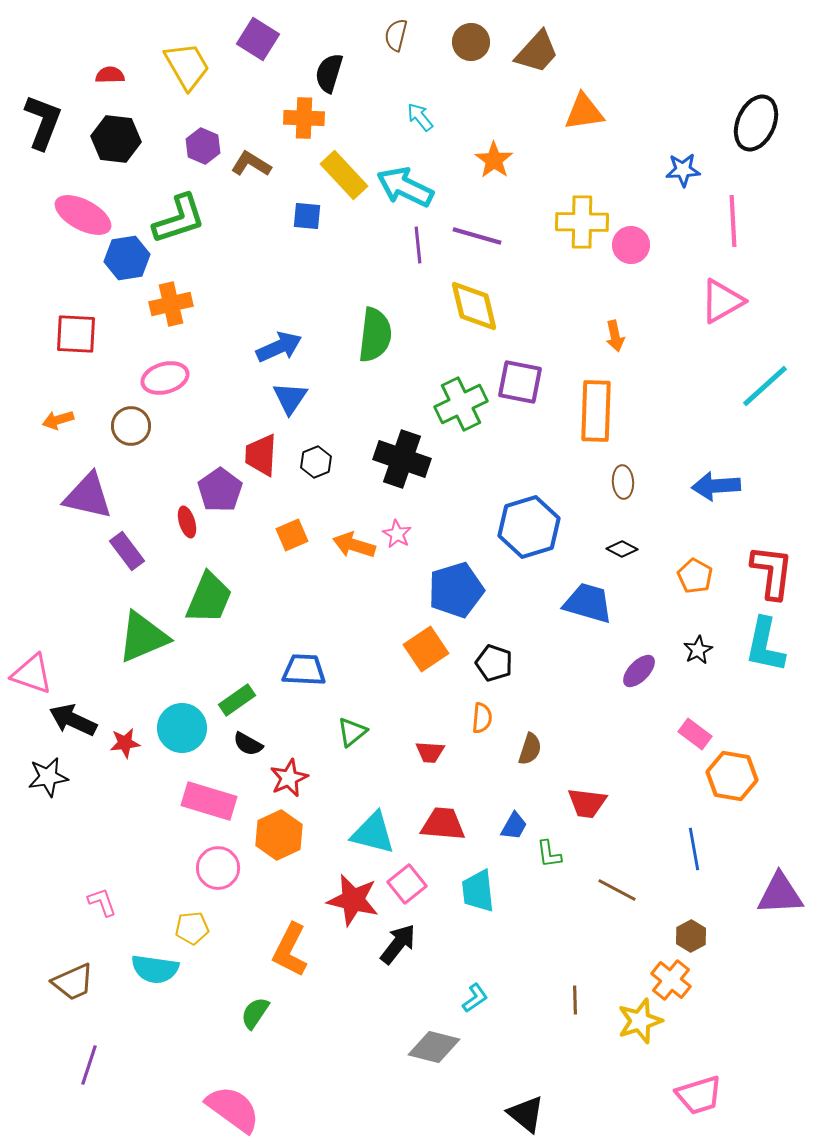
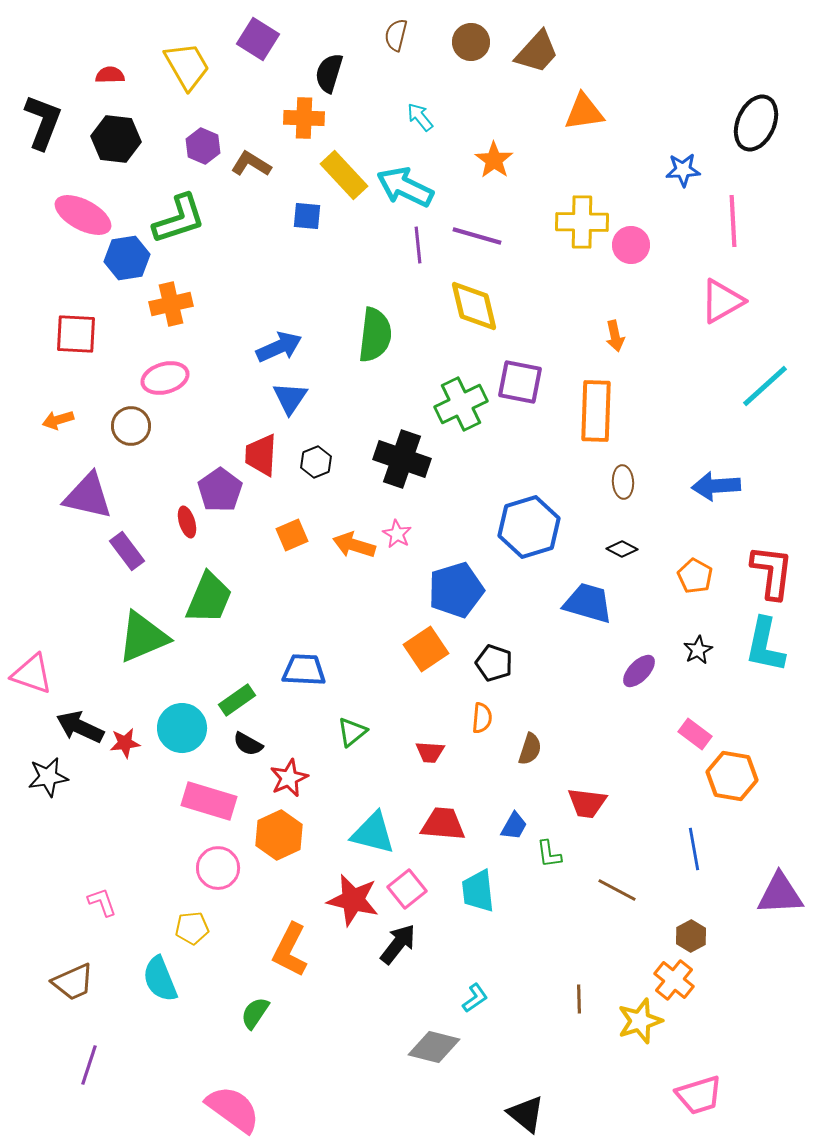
black arrow at (73, 720): moved 7 px right, 7 px down
pink square at (407, 884): moved 5 px down
cyan semicircle at (155, 969): moved 5 px right, 10 px down; rotated 60 degrees clockwise
orange cross at (671, 980): moved 3 px right
brown line at (575, 1000): moved 4 px right, 1 px up
